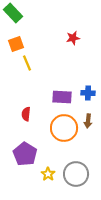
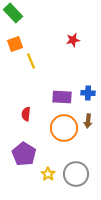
red star: moved 2 px down
orange square: moved 1 px left
yellow line: moved 4 px right, 2 px up
purple pentagon: moved 1 px left
